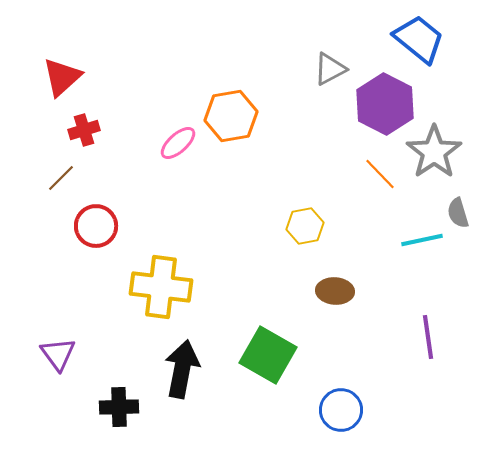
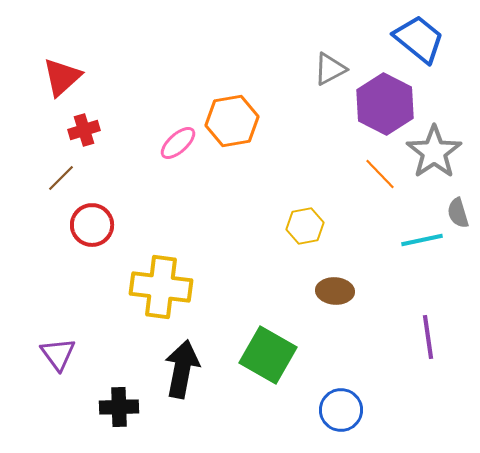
orange hexagon: moved 1 px right, 5 px down
red circle: moved 4 px left, 1 px up
